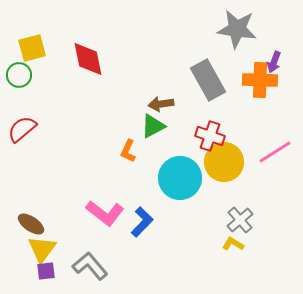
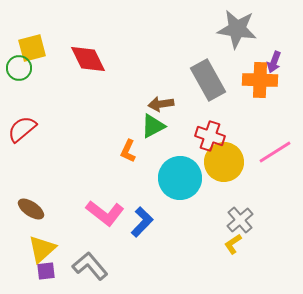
red diamond: rotated 15 degrees counterclockwise
green circle: moved 7 px up
brown ellipse: moved 15 px up
yellow L-shape: rotated 65 degrees counterclockwise
yellow triangle: rotated 12 degrees clockwise
